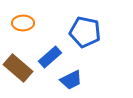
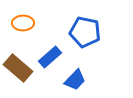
blue trapezoid: moved 4 px right; rotated 20 degrees counterclockwise
